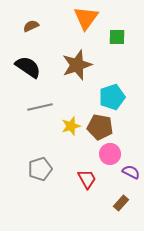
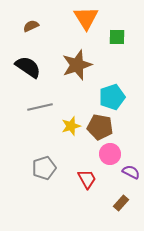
orange triangle: rotated 8 degrees counterclockwise
gray pentagon: moved 4 px right, 1 px up
